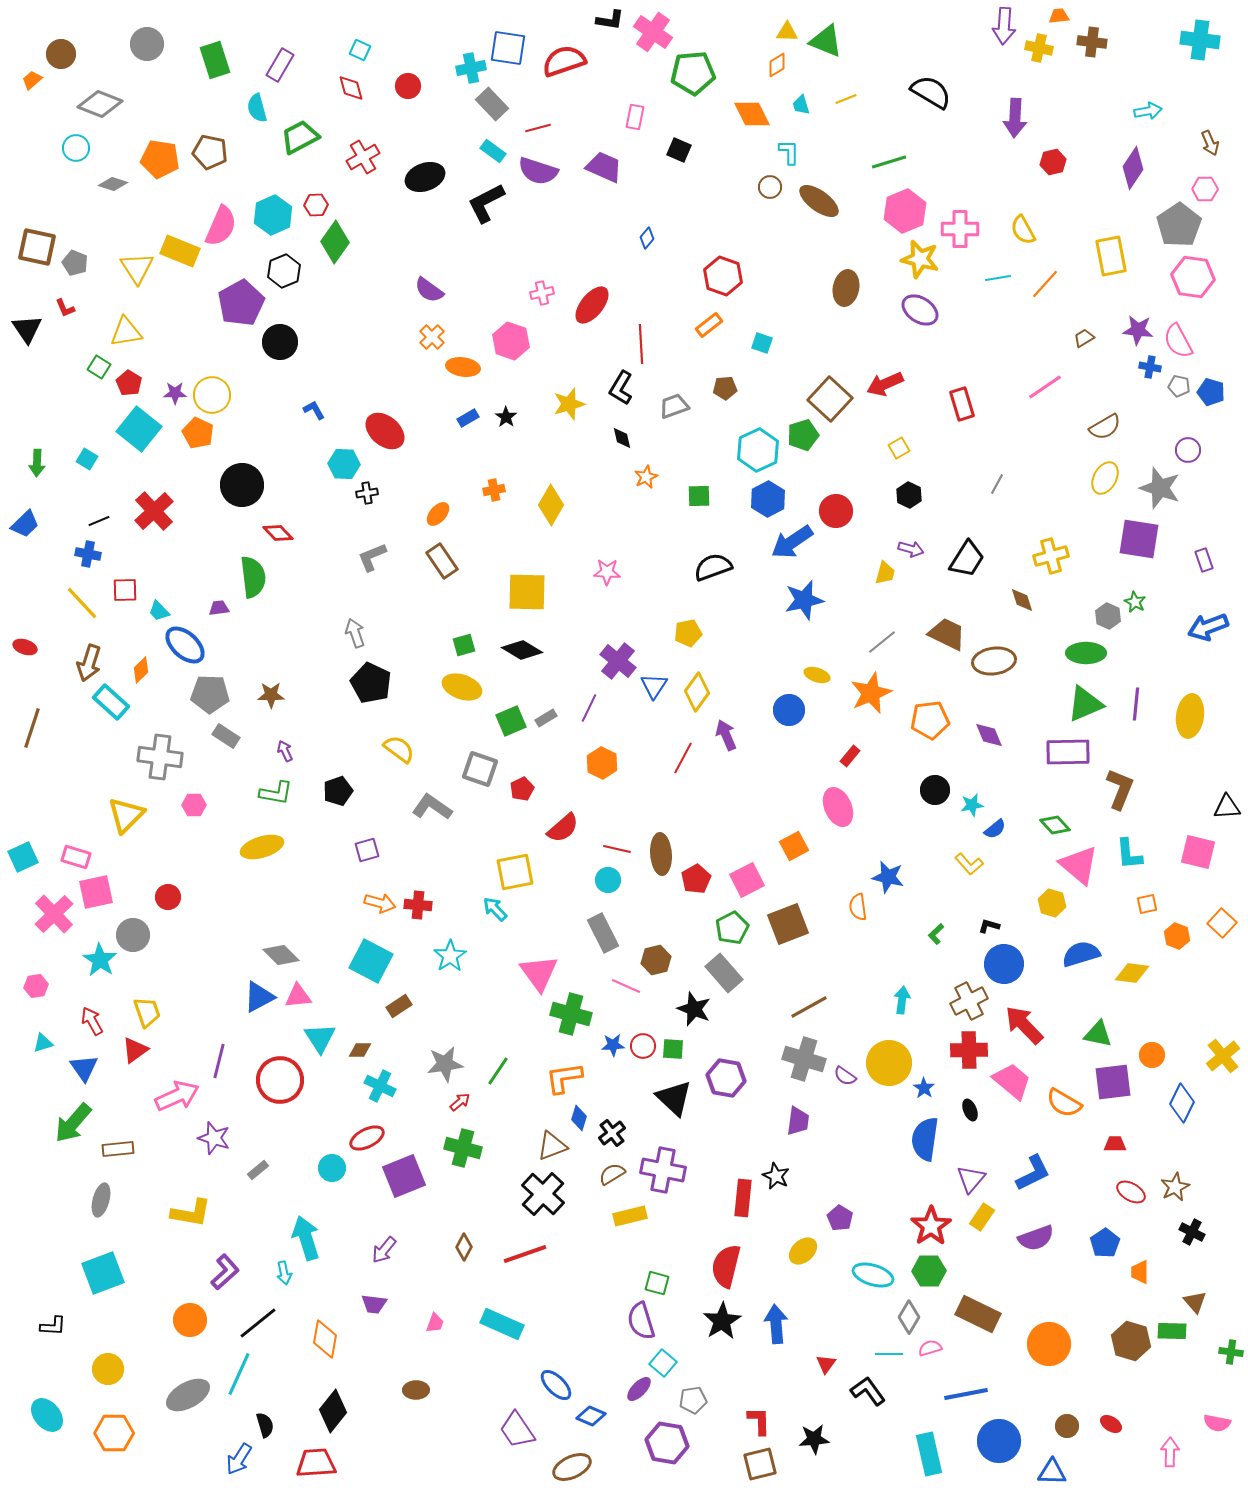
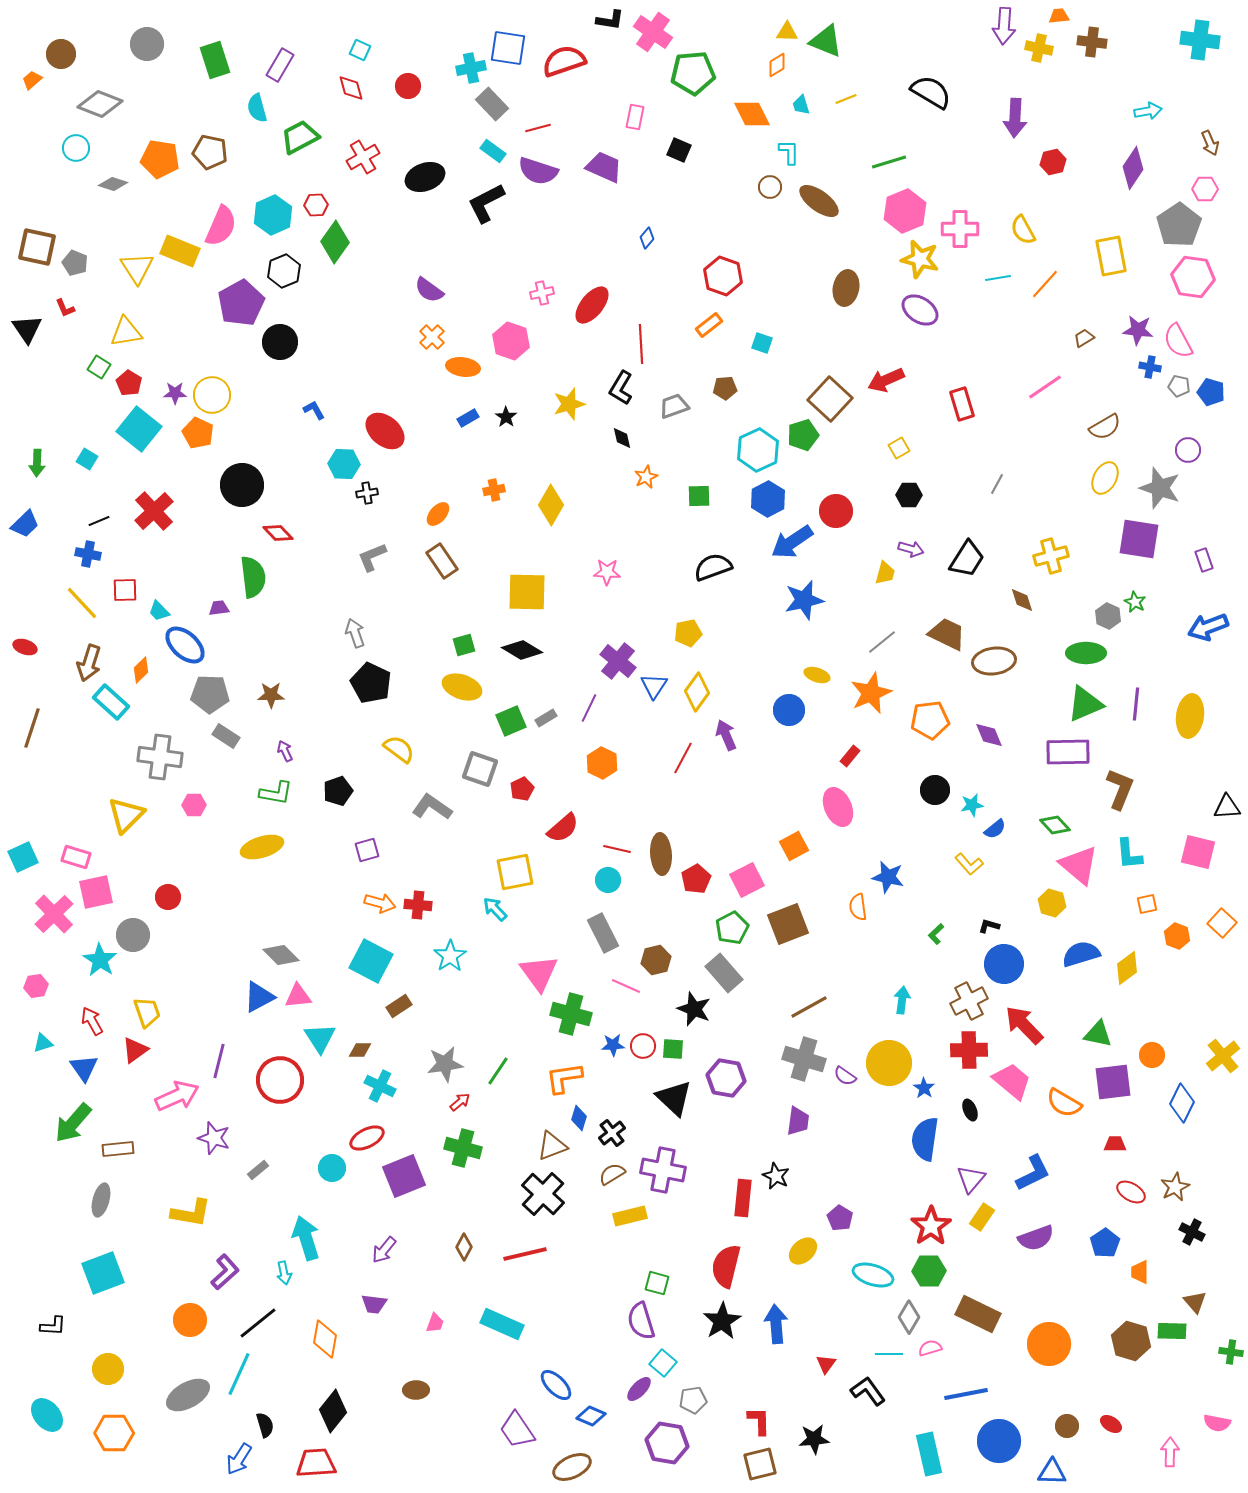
red arrow at (885, 384): moved 1 px right, 4 px up
black hexagon at (909, 495): rotated 25 degrees counterclockwise
yellow diamond at (1132, 973): moved 5 px left, 5 px up; rotated 44 degrees counterclockwise
red line at (525, 1254): rotated 6 degrees clockwise
